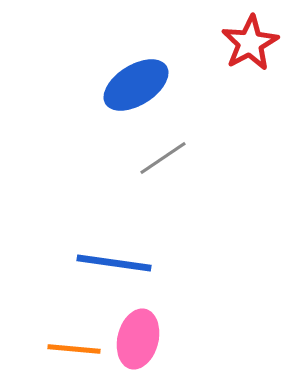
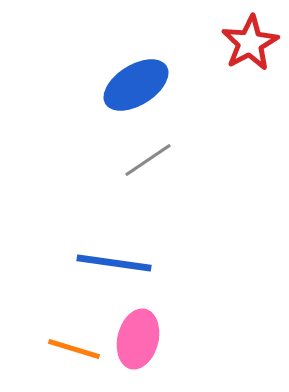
gray line: moved 15 px left, 2 px down
orange line: rotated 12 degrees clockwise
